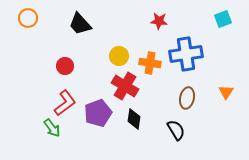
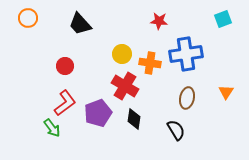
yellow circle: moved 3 px right, 2 px up
